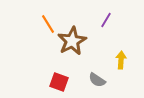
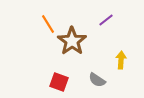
purple line: rotated 21 degrees clockwise
brown star: rotated 8 degrees counterclockwise
